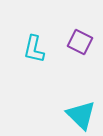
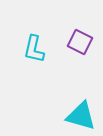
cyan triangle: moved 1 px down; rotated 28 degrees counterclockwise
